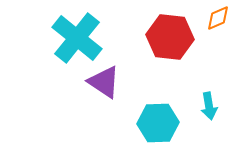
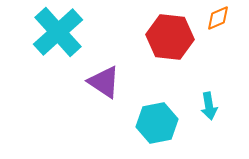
cyan cross: moved 19 px left, 6 px up; rotated 9 degrees clockwise
cyan hexagon: moved 1 px left; rotated 9 degrees counterclockwise
